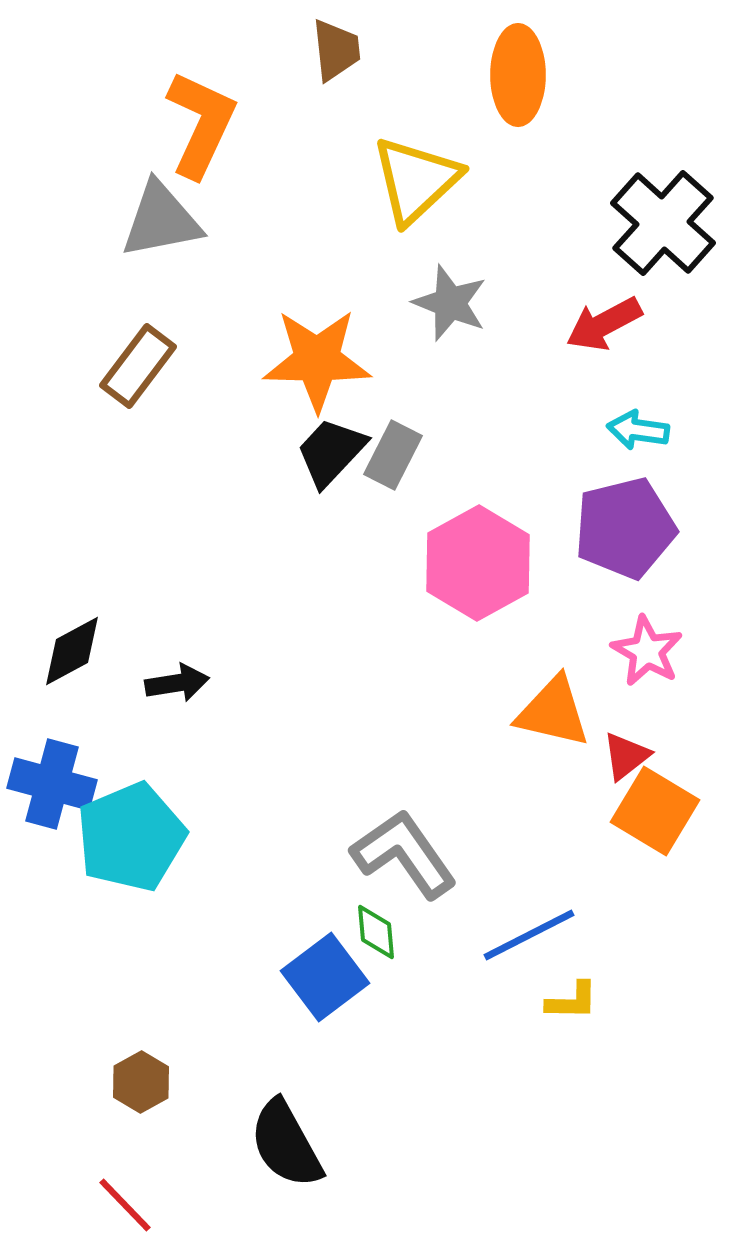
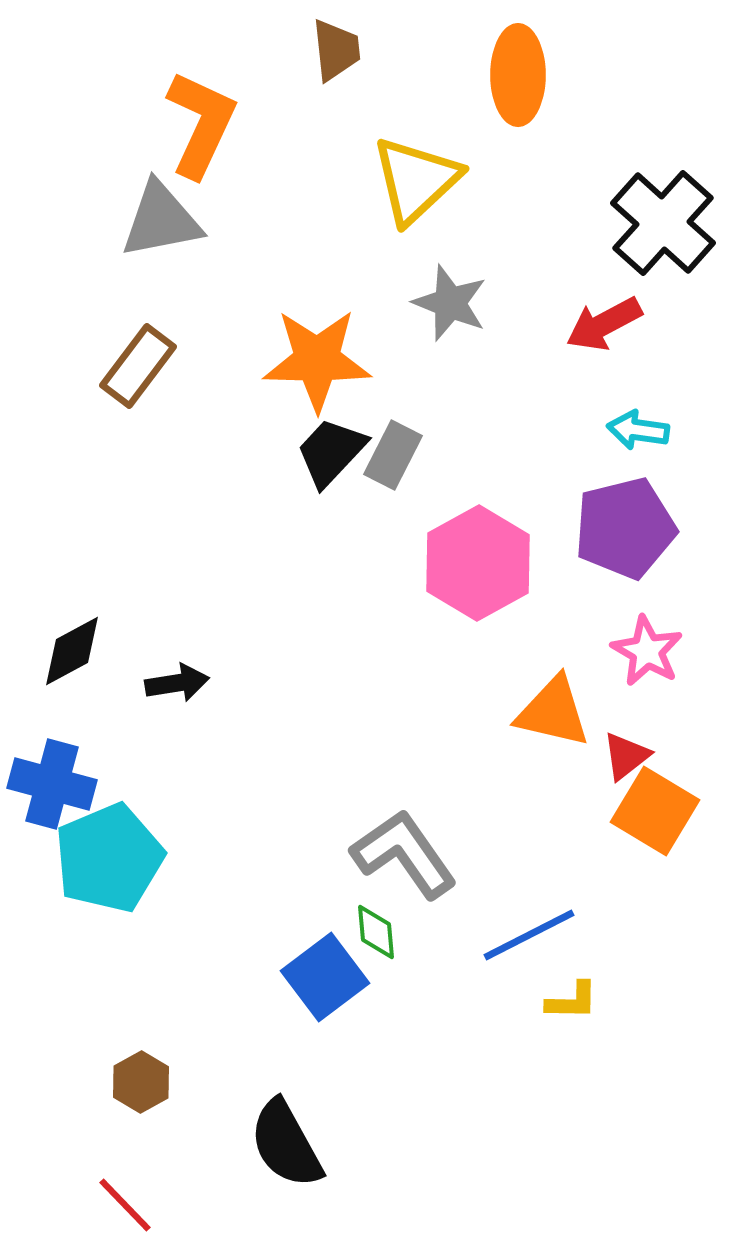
cyan pentagon: moved 22 px left, 21 px down
